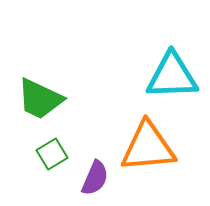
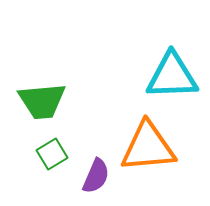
green trapezoid: moved 2 px right, 2 px down; rotated 30 degrees counterclockwise
purple semicircle: moved 1 px right, 2 px up
